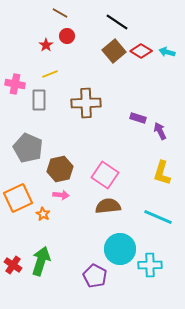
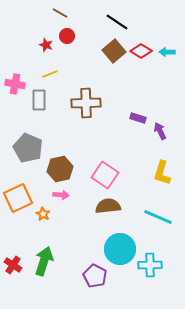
red star: rotated 16 degrees counterclockwise
cyan arrow: rotated 14 degrees counterclockwise
green arrow: moved 3 px right
